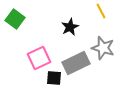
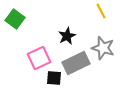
black star: moved 3 px left, 9 px down
